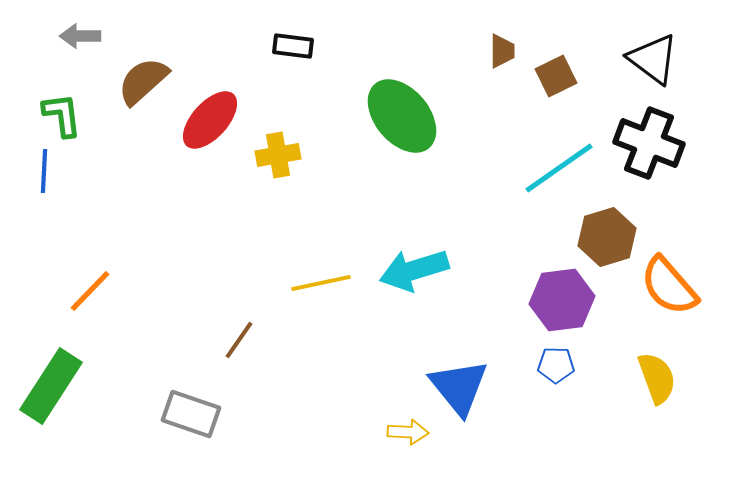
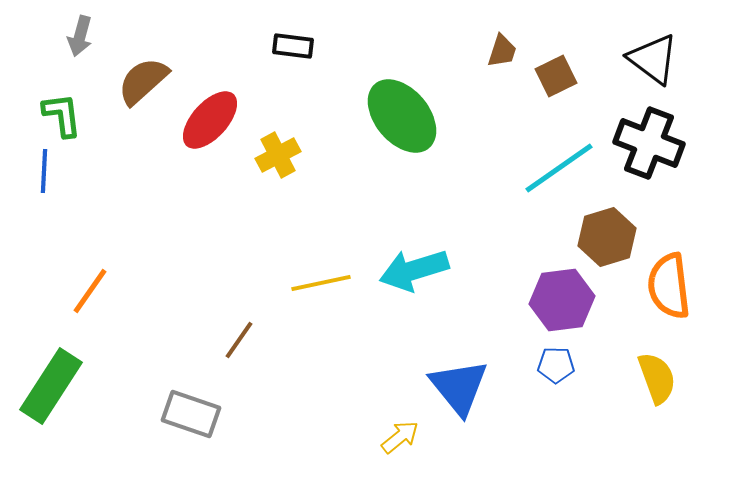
gray arrow: rotated 75 degrees counterclockwise
brown trapezoid: rotated 18 degrees clockwise
yellow cross: rotated 18 degrees counterclockwise
orange semicircle: rotated 34 degrees clockwise
orange line: rotated 9 degrees counterclockwise
yellow arrow: moved 8 px left, 5 px down; rotated 42 degrees counterclockwise
